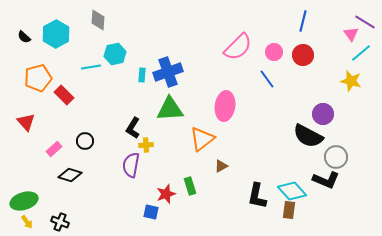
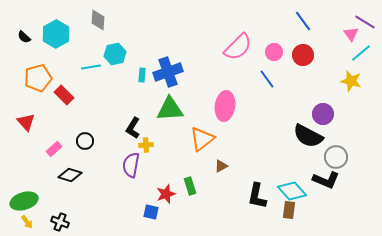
blue line at (303, 21): rotated 50 degrees counterclockwise
